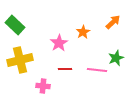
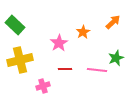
pink cross: rotated 24 degrees counterclockwise
